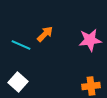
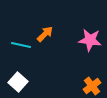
pink star: rotated 15 degrees clockwise
cyan line: rotated 12 degrees counterclockwise
orange cross: moved 1 px right; rotated 30 degrees counterclockwise
